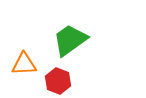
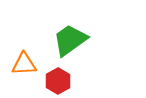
red hexagon: rotated 10 degrees clockwise
